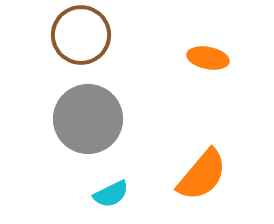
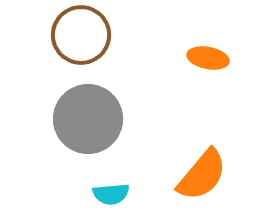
cyan semicircle: rotated 21 degrees clockwise
